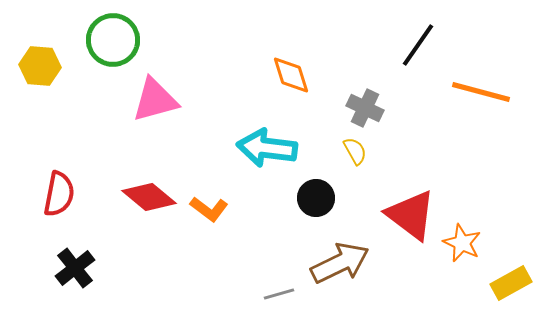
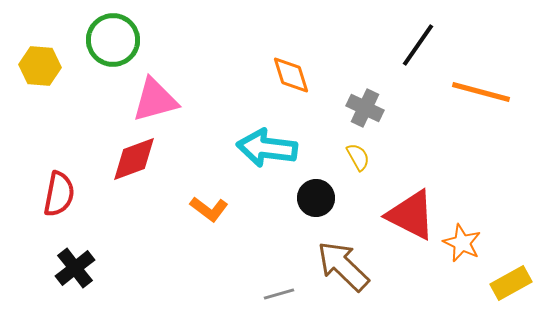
yellow semicircle: moved 3 px right, 6 px down
red diamond: moved 15 px left, 38 px up; rotated 60 degrees counterclockwise
red triangle: rotated 10 degrees counterclockwise
brown arrow: moved 3 px right, 3 px down; rotated 110 degrees counterclockwise
